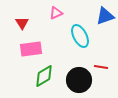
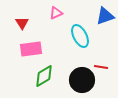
black circle: moved 3 px right
